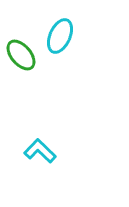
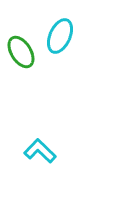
green ellipse: moved 3 px up; rotated 8 degrees clockwise
